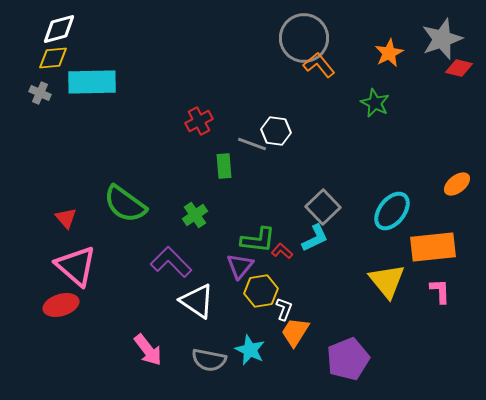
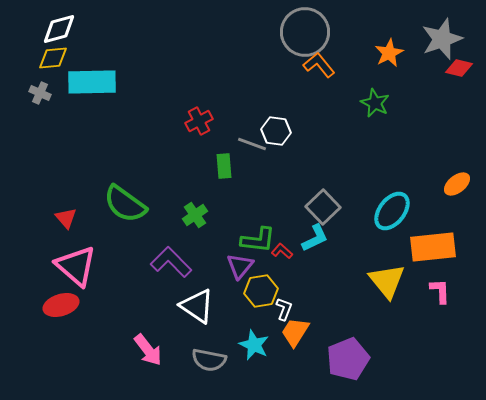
gray circle: moved 1 px right, 6 px up
white triangle: moved 5 px down
cyan star: moved 4 px right, 5 px up
